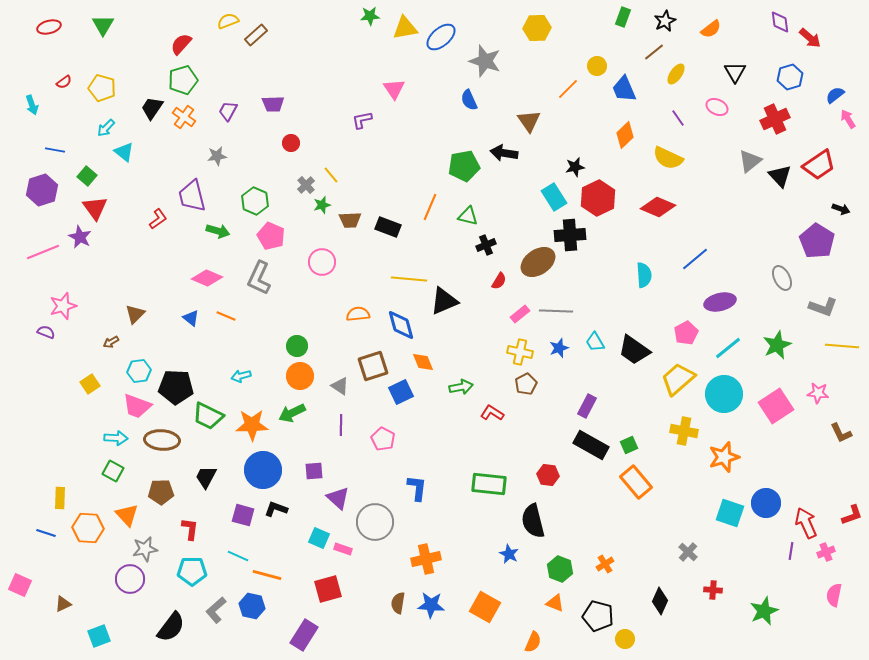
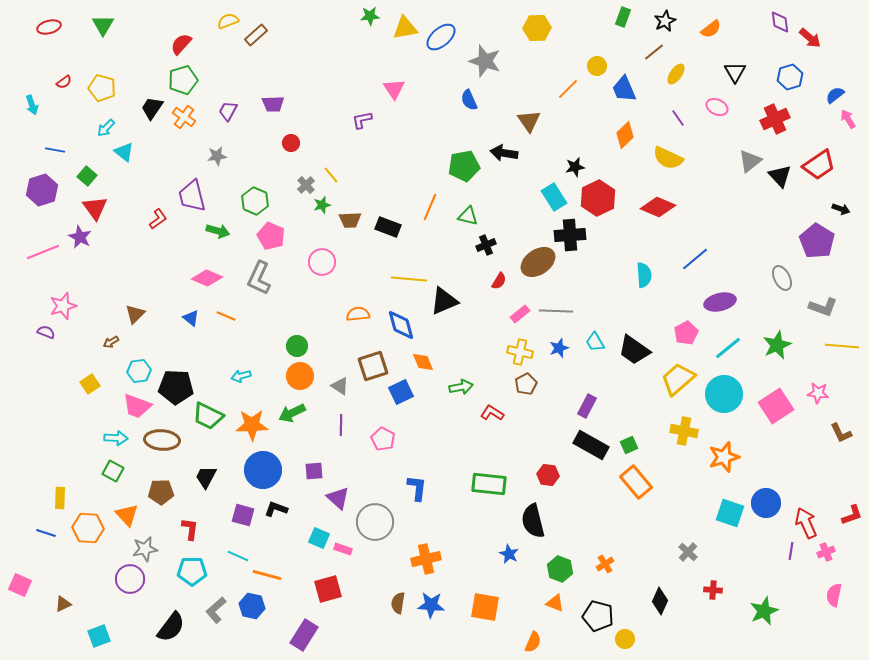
orange square at (485, 607): rotated 20 degrees counterclockwise
